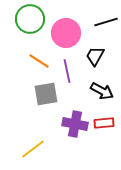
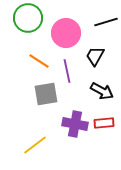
green circle: moved 2 px left, 1 px up
yellow line: moved 2 px right, 4 px up
